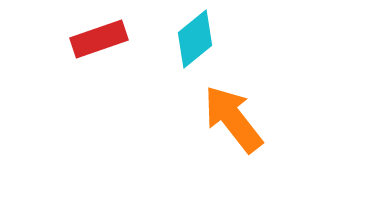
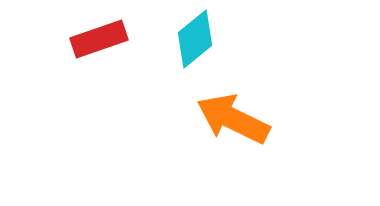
orange arrow: rotated 26 degrees counterclockwise
